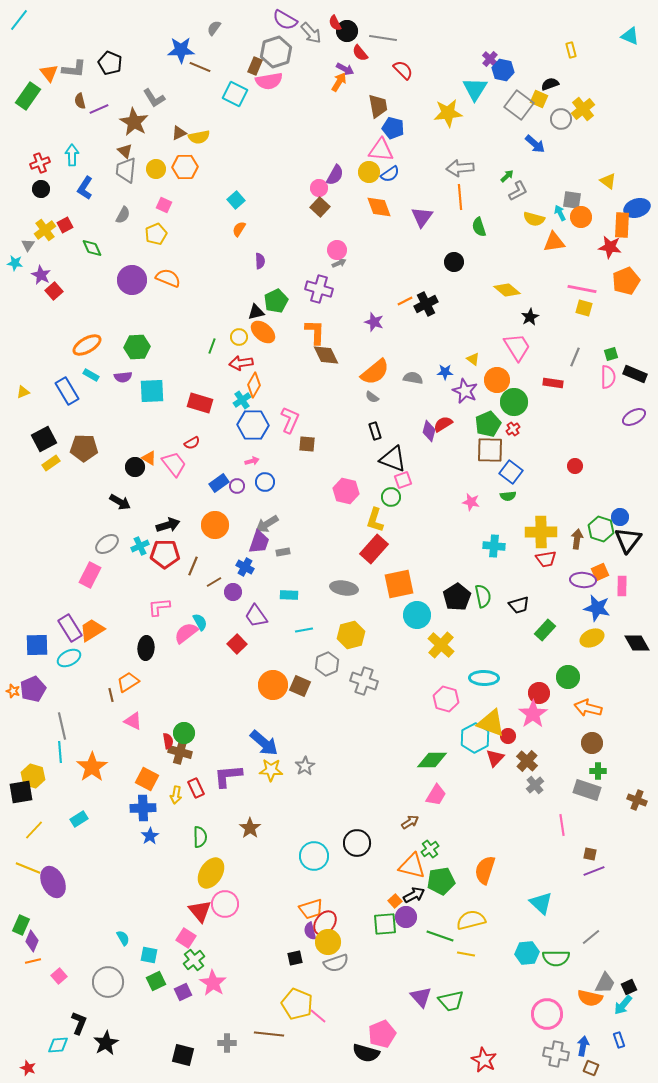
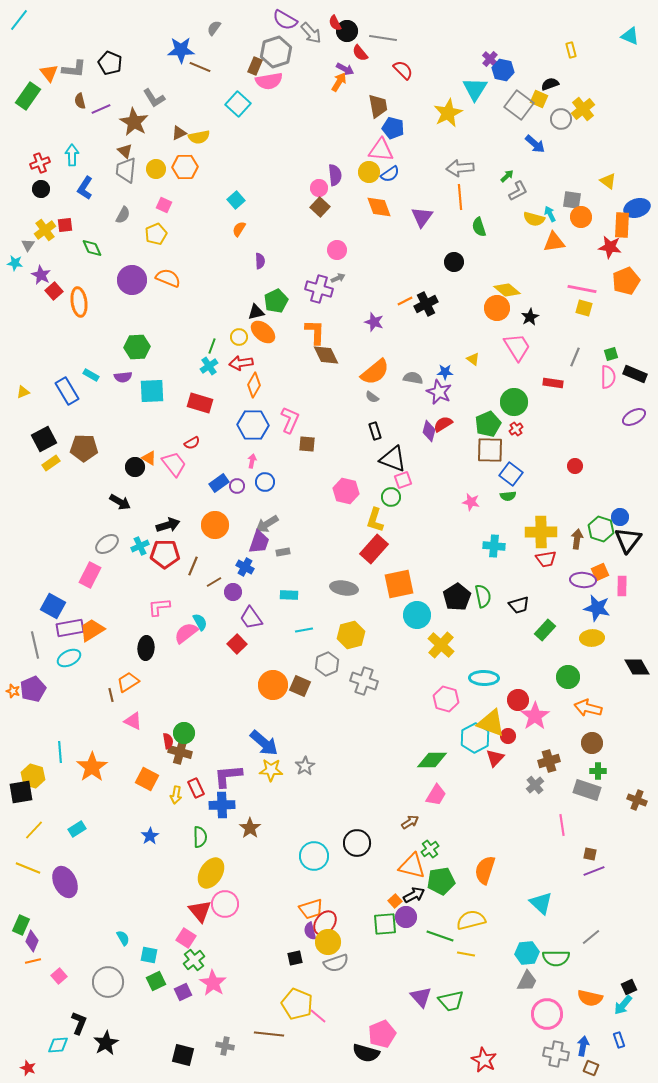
cyan square at (235, 94): moved 3 px right, 10 px down; rotated 15 degrees clockwise
purple line at (99, 109): moved 2 px right
yellow star at (448, 113): rotated 20 degrees counterclockwise
purple semicircle at (335, 175): rotated 35 degrees counterclockwise
cyan arrow at (560, 213): moved 10 px left, 1 px down
red square at (65, 225): rotated 21 degrees clockwise
gray arrow at (339, 263): moved 1 px left, 15 px down
orange ellipse at (87, 345): moved 8 px left, 43 px up; rotated 68 degrees counterclockwise
orange circle at (497, 380): moved 72 px up
purple star at (465, 391): moved 26 px left, 1 px down
cyan cross at (242, 400): moved 33 px left, 34 px up
red cross at (513, 429): moved 3 px right
pink arrow at (252, 461): rotated 64 degrees counterclockwise
blue square at (511, 472): moved 2 px down
purple trapezoid at (256, 616): moved 5 px left, 2 px down
purple rectangle at (70, 628): rotated 68 degrees counterclockwise
yellow ellipse at (592, 638): rotated 20 degrees clockwise
black diamond at (637, 643): moved 24 px down
blue square at (37, 645): moved 16 px right, 39 px up; rotated 30 degrees clockwise
red circle at (539, 693): moved 21 px left, 7 px down
pink star at (533, 714): moved 2 px right, 2 px down
gray line at (62, 726): moved 27 px left, 81 px up
brown cross at (527, 761): moved 22 px right; rotated 30 degrees clockwise
blue cross at (143, 808): moved 79 px right, 3 px up
cyan rectangle at (79, 819): moved 2 px left, 10 px down
purple ellipse at (53, 882): moved 12 px right
gray trapezoid at (605, 983): moved 78 px left, 2 px up
gray cross at (227, 1043): moved 2 px left, 3 px down; rotated 12 degrees clockwise
